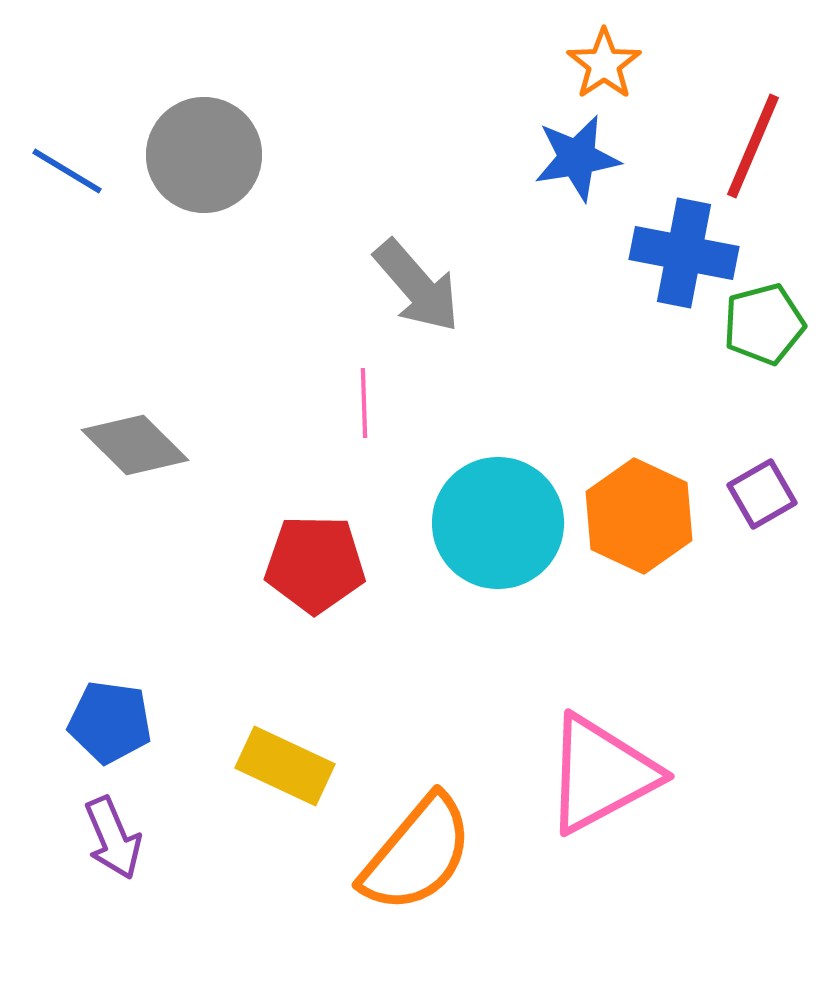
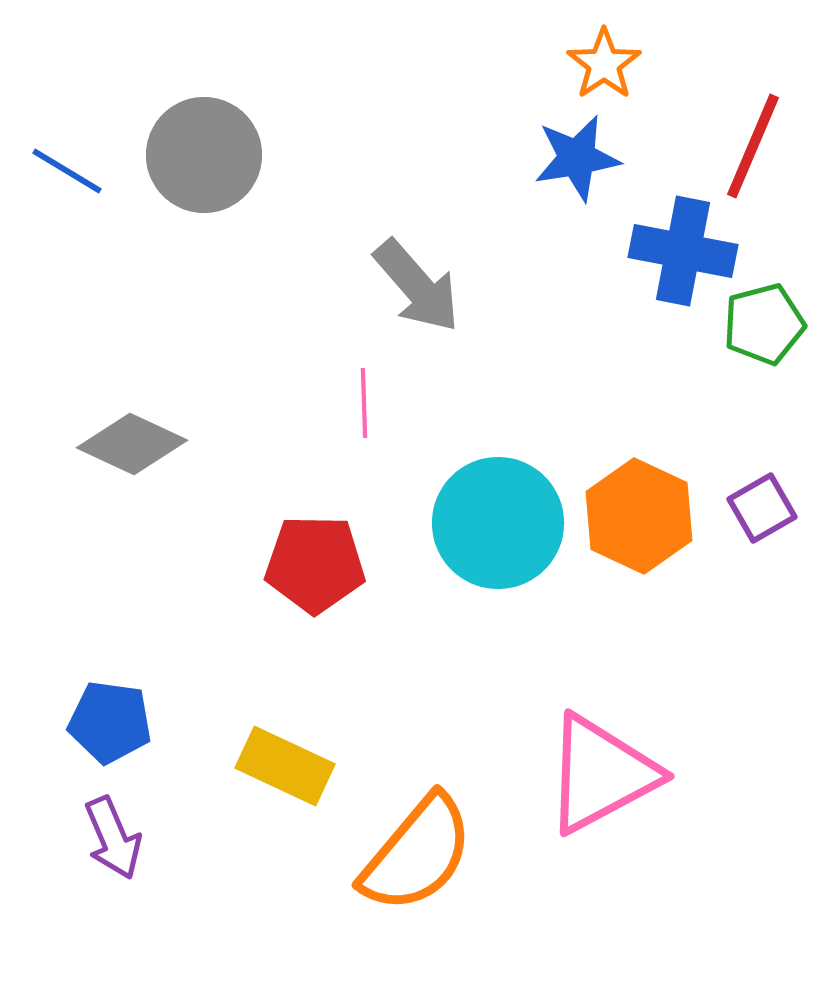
blue cross: moved 1 px left, 2 px up
gray diamond: moved 3 px left, 1 px up; rotated 20 degrees counterclockwise
purple square: moved 14 px down
